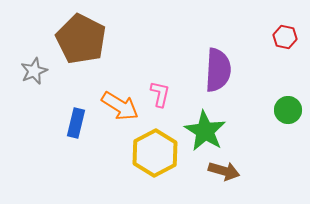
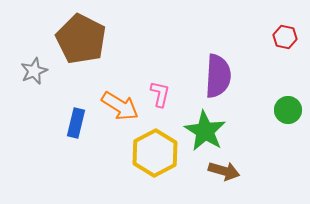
purple semicircle: moved 6 px down
